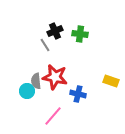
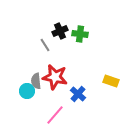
black cross: moved 5 px right
blue cross: rotated 28 degrees clockwise
pink line: moved 2 px right, 1 px up
